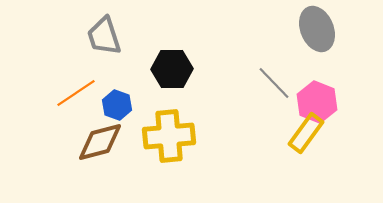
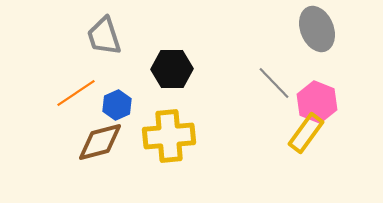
blue hexagon: rotated 16 degrees clockwise
